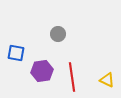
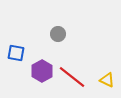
purple hexagon: rotated 20 degrees counterclockwise
red line: rotated 44 degrees counterclockwise
